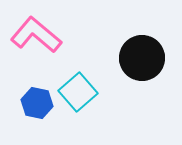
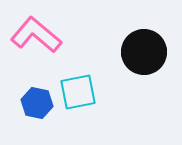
black circle: moved 2 px right, 6 px up
cyan square: rotated 30 degrees clockwise
